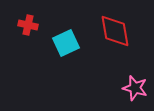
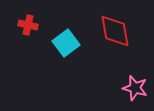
cyan square: rotated 12 degrees counterclockwise
